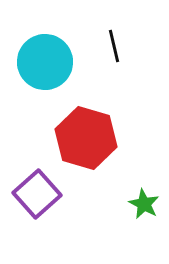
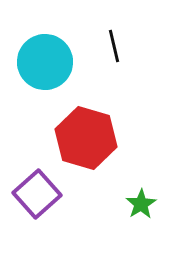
green star: moved 3 px left; rotated 12 degrees clockwise
